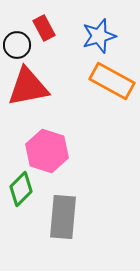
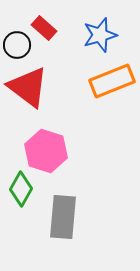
red rectangle: rotated 20 degrees counterclockwise
blue star: moved 1 px right, 1 px up
orange rectangle: rotated 51 degrees counterclockwise
red triangle: rotated 48 degrees clockwise
pink hexagon: moved 1 px left
green diamond: rotated 16 degrees counterclockwise
